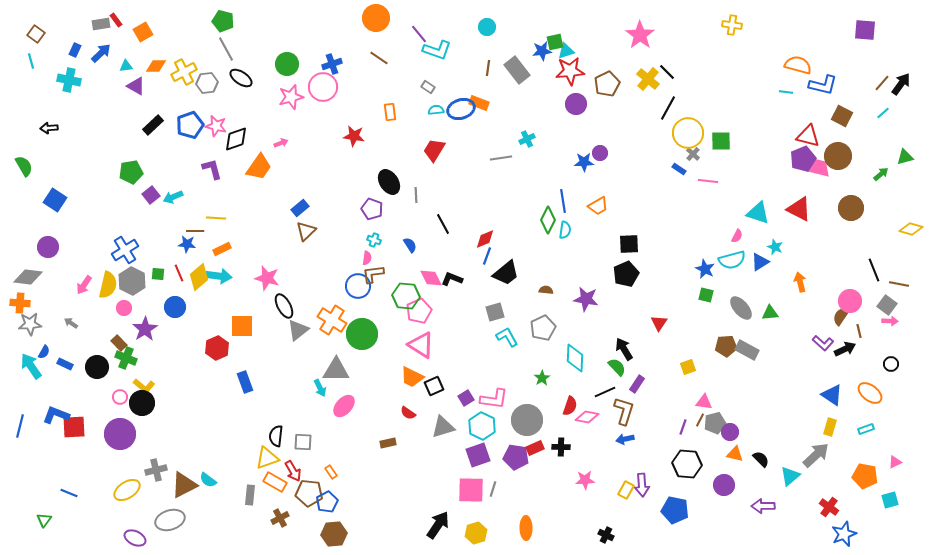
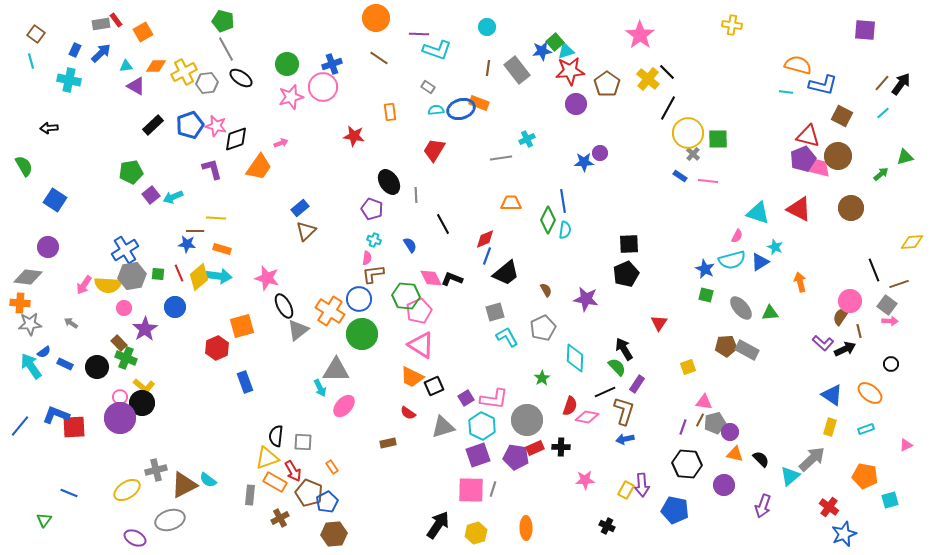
purple line at (419, 34): rotated 48 degrees counterclockwise
green square at (555, 42): rotated 30 degrees counterclockwise
brown pentagon at (607, 84): rotated 10 degrees counterclockwise
green square at (721, 141): moved 3 px left, 2 px up
blue rectangle at (679, 169): moved 1 px right, 7 px down
orange trapezoid at (598, 206): moved 87 px left, 3 px up; rotated 150 degrees counterclockwise
yellow diamond at (911, 229): moved 1 px right, 13 px down; rotated 20 degrees counterclockwise
orange rectangle at (222, 249): rotated 42 degrees clockwise
gray hexagon at (132, 281): moved 5 px up; rotated 24 degrees clockwise
brown line at (899, 284): rotated 30 degrees counterclockwise
yellow semicircle at (108, 285): rotated 80 degrees clockwise
blue circle at (358, 286): moved 1 px right, 13 px down
brown semicircle at (546, 290): rotated 56 degrees clockwise
orange cross at (332, 320): moved 2 px left, 9 px up
orange square at (242, 326): rotated 15 degrees counterclockwise
blue semicircle at (44, 352): rotated 24 degrees clockwise
blue line at (20, 426): rotated 25 degrees clockwise
purple circle at (120, 434): moved 16 px up
gray arrow at (816, 455): moved 4 px left, 4 px down
pink triangle at (895, 462): moved 11 px right, 17 px up
orange rectangle at (331, 472): moved 1 px right, 5 px up
brown pentagon at (309, 493): rotated 16 degrees clockwise
purple arrow at (763, 506): rotated 70 degrees counterclockwise
black cross at (606, 535): moved 1 px right, 9 px up
